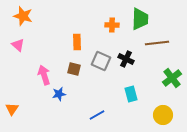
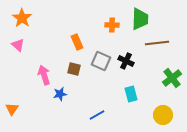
orange star: moved 1 px left, 2 px down; rotated 18 degrees clockwise
orange rectangle: rotated 21 degrees counterclockwise
black cross: moved 2 px down
blue star: moved 1 px right
